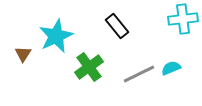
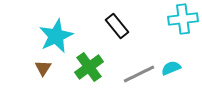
brown triangle: moved 20 px right, 14 px down
